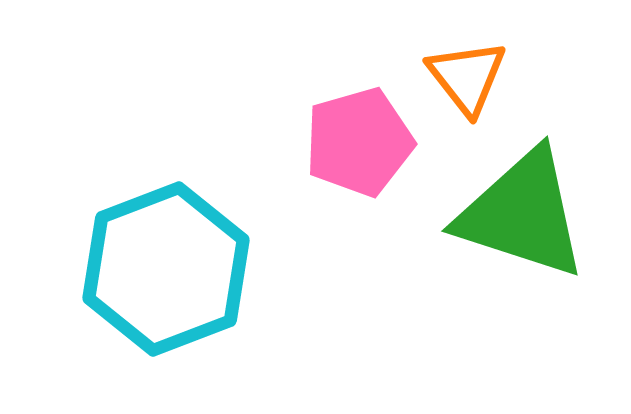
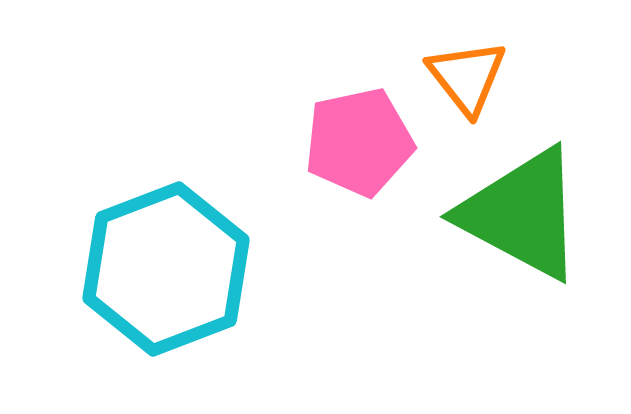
pink pentagon: rotated 4 degrees clockwise
green triangle: rotated 10 degrees clockwise
